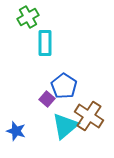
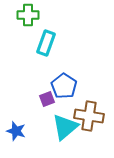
green cross: moved 2 px up; rotated 30 degrees clockwise
cyan rectangle: moved 1 px right; rotated 20 degrees clockwise
purple square: rotated 28 degrees clockwise
brown cross: rotated 24 degrees counterclockwise
cyan triangle: moved 1 px down
